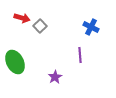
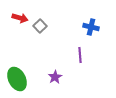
red arrow: moved 2 px left
blue cross: rotated 14 degrees counterclockwise
green ellipse: moved 2 px right, 17 px down
